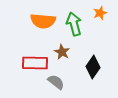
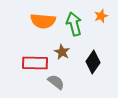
orange star: moved 1 px right, 3 px down
black diamond: moved 5 px up
